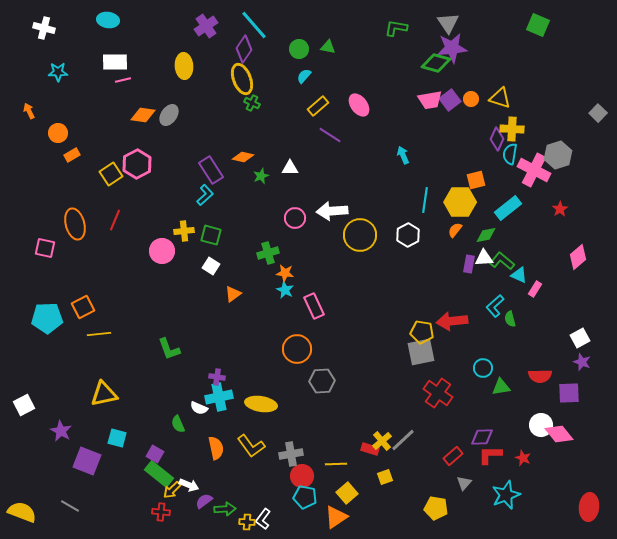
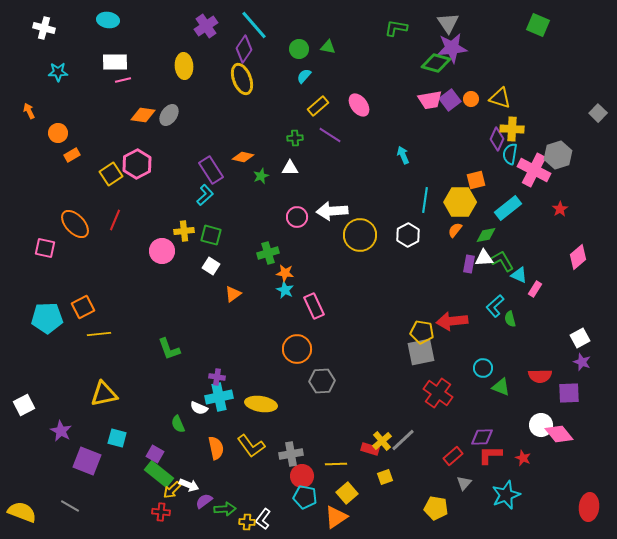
green cross at (252, 103): moved 43 px right, 35 px down; rotated 28 degrees counterclockwise
pink circle at (295, 218): moved 2 px right, 1 px up
orange ellipse at (75, 224): rotated 28 degrees counterclockwise
green L-shape at (502, 261): rotated 20 degrees clockwise
green triangle at (501, 387): rotated 30 degrees clockwise
